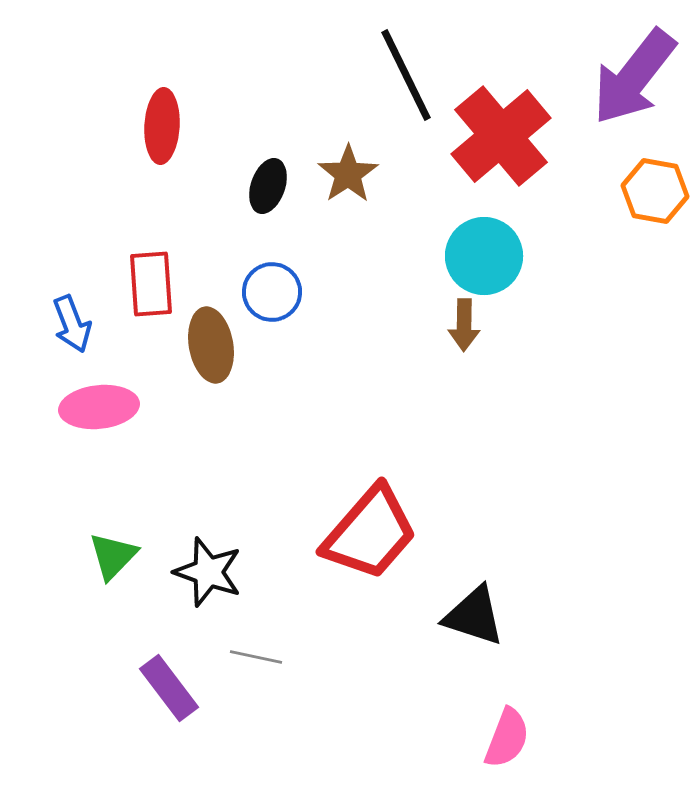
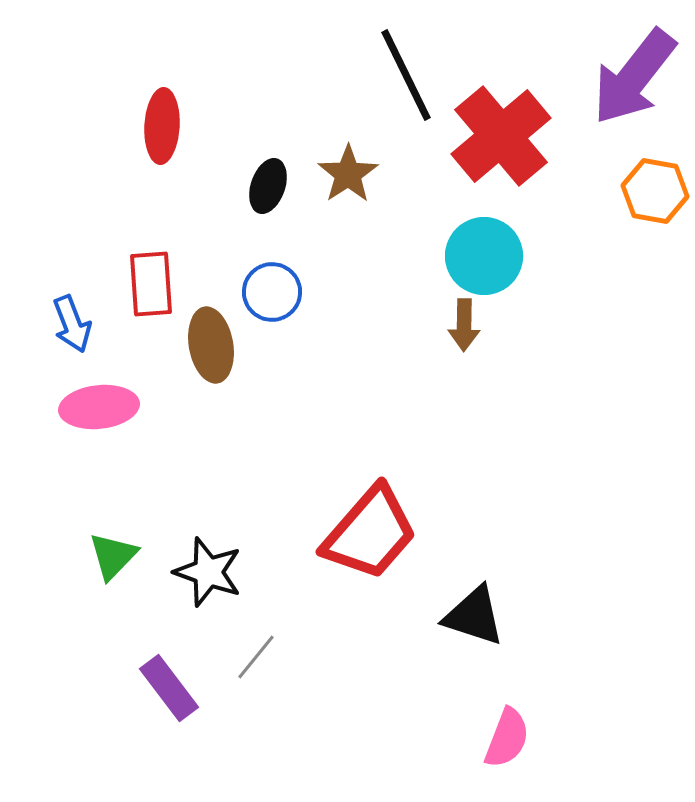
gray line: rotated 63 degrees counterclockwise
